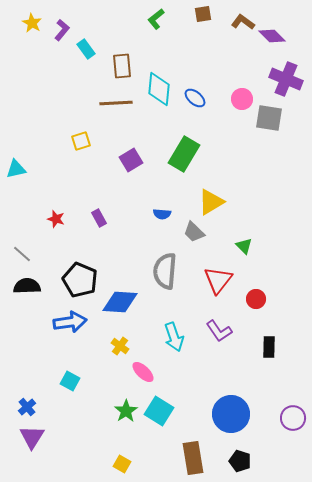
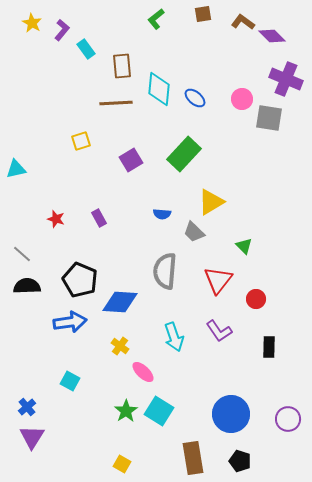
green rectangle at (184, 154): rotated 12 degrees clockwise
purple circle at (293, 418): moved 5 px left, 1 px down
